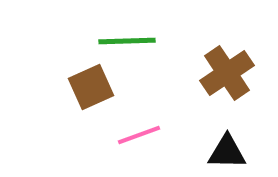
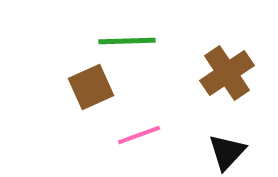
black triangle: rotated 48 degrees counterclockwise
